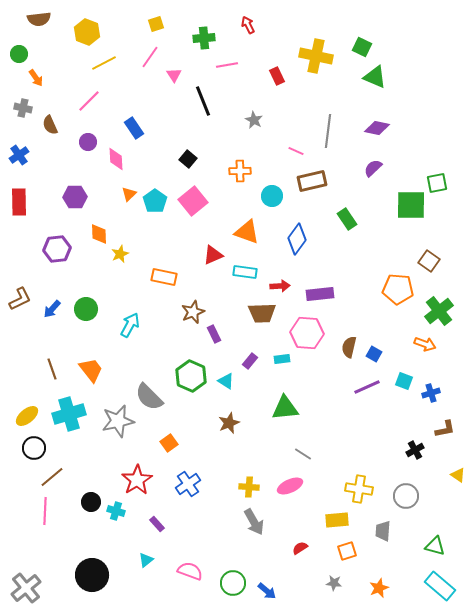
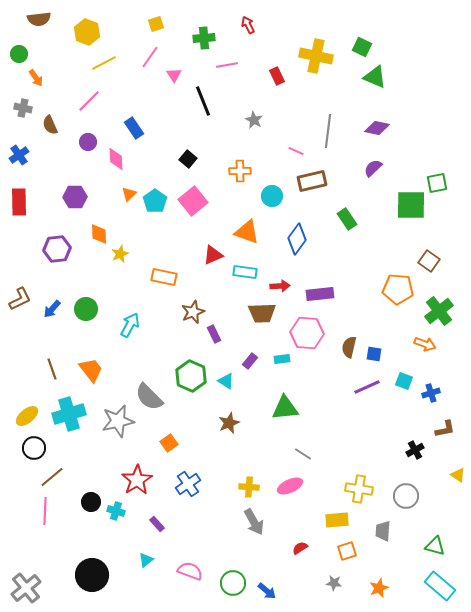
blue square at (374, 354): rotated 21 degrees counterclockwise
